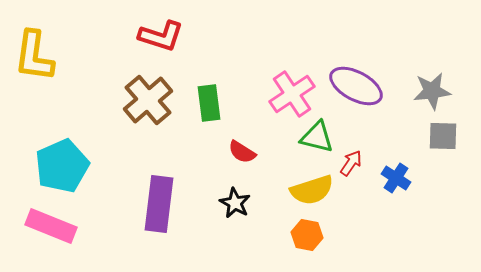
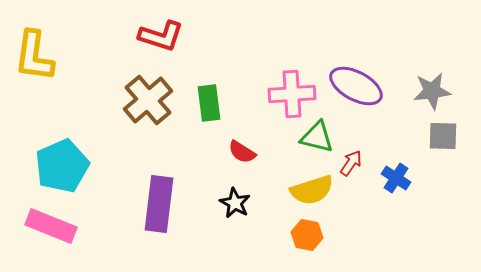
pink cross: rotated 30 degrees clockwise
